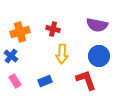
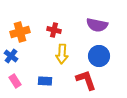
red cross: moved 1 px right, 1 px down
blue rectangle: rotated 24 degrees clockwise
